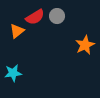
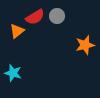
orange star: rotated 12 degrees clockwise
cyan star: rotated 24 degrees clockwise
